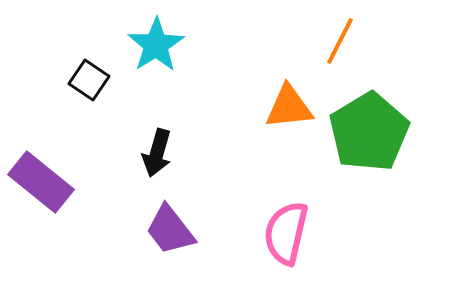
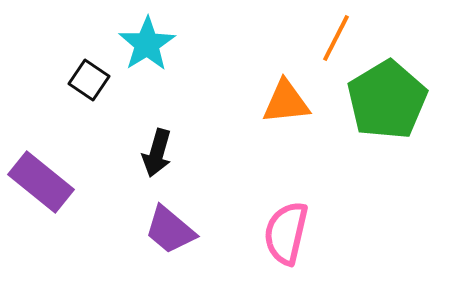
orange line: moved 4 px left, 3 px up
cyan star: moved 9 px left, 1 px up
orange triangle: moved 3 px left, 5 px up
green pentagon: moved 18 px right, 32 px up
purple trapezoid: rotated 12 degrees counterclockwise
